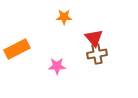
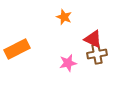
orange star: rotated 21 degrees clockwise
red triangle: moved 1 px left, 1 px down; rotated 24 degrees counterclockwise
pink star: moved 11 px right, 3 px up; rotated 12 degrees counterclockwise
